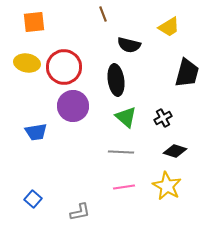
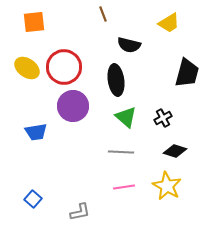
yellow trapezoid: moved 4 px up
yellow ellipse: moved 5 px down; rotated 25 degrees clockwise
